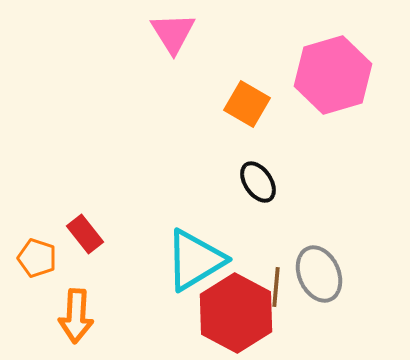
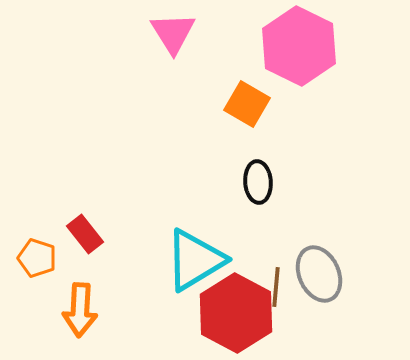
pink hexagon: moved 34 px left, 29 px up; rotated 18 degrees counterclockwise
black ellipse: rotated 30 degrees clockwise
orange arrow: moved 4 px right, 6 px up
